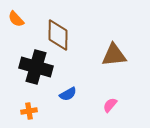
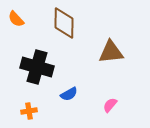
brown diamond: moved 6 px right, 12 px up
brown triangle: moved 3 px left, 3 px up
black cross: moved 1 px right
blue semicircle: moved 1 px right
